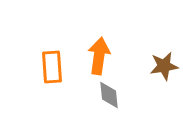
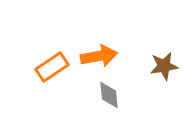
orange arrow: rotated 72 degrees clockwise
orange rectangle: rotated 60 degrees clockwise
